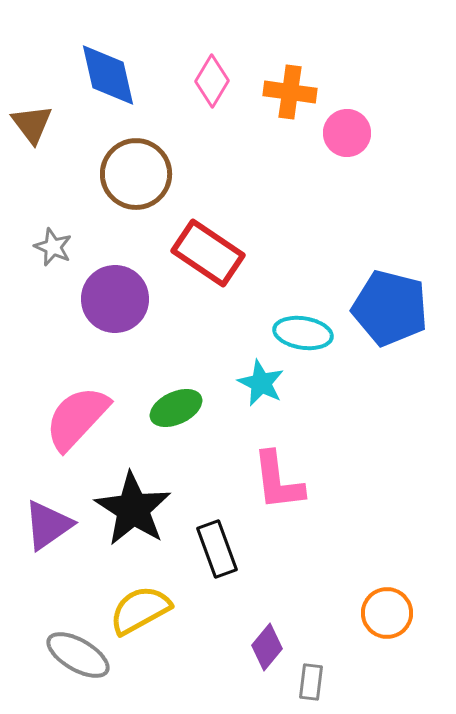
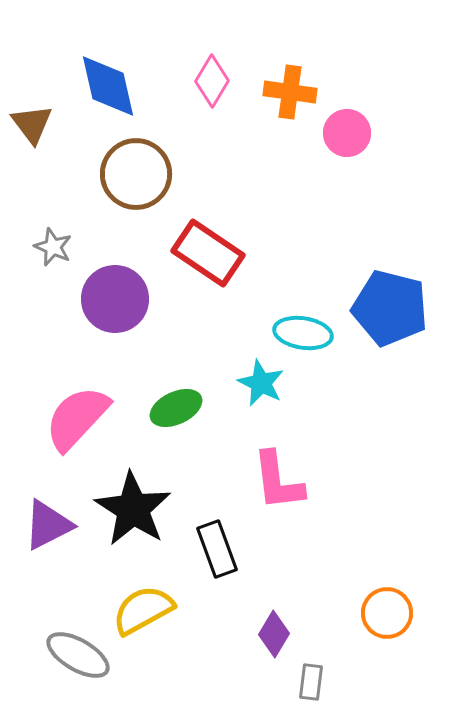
blue diamond: moved 11 px down
purple triangle: rotated 8 degrees clockwise
yellow semicircle: moved 3 px right
purple diamond: moved 7 px right, 13 px up; rotated 9 degrees counterclockwise
